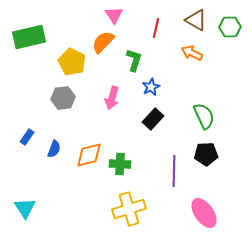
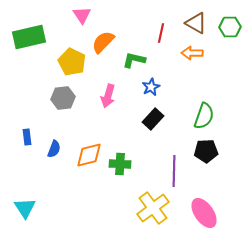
pink triangle: moved 32 px left
brown triangle: moved 3 px down
red line: moved 5 px right, 5 px down
orange arrow: rotated 25 degrees counterclockwise
green L-shape: rotated 95 degrees counterclockwise
pink arrow: moved 4 px left, 2 px up
green semicircle: rotated 44 degrees clockwise
blue rectangle: rotated 42 degrees counterclockwise
black pentagon: moved 3 px up
yellow cross: moved 24 px right, 1 px up; rotated 20 degrees counterclockwise
